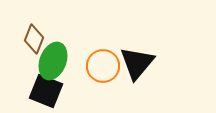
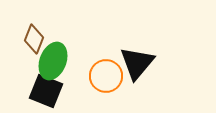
orange circle: moved 3 px right, 10 px down
